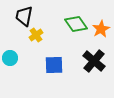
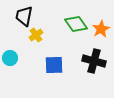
black cross: rotated 25 degrees counterclockwise
